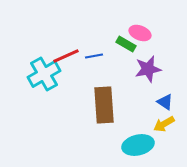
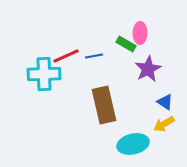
pink ellipse: rotated 70 degrees clockwise
purple star: rotated 16 degrees counterclockwise
cyan cross: rotated 28 degrees clockwise
brown rectangle: rotated 9 degrees counterclockwise
cyan ellipse: moved 5 px left, 1 px up
